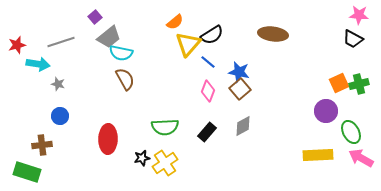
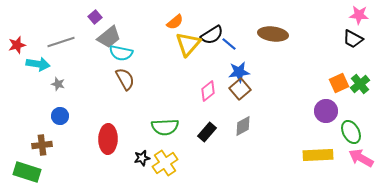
blue line: moved 21 px right, 18 px up
blue star: rotated 20 degrees counterclockwise
green cross: moved 1 px right; rotated 24 degrees counterclockwise
pink diamond: rotated 30 degrees clockwise
